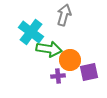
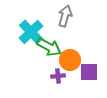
gray arrow: moved 1 px right, 1 px down
cyan cross: rotated 10 degrees clockwise
green arrow: moved 2 px up; rotated 20 degrees clockwise
purple square: rotated 12 degrees clockwise
